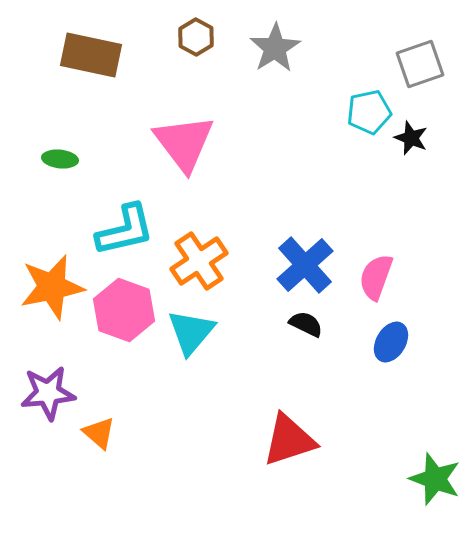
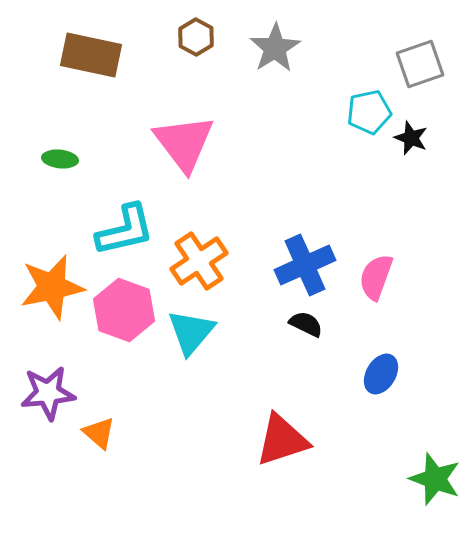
blue cross: rotated 18 degrees clockwise
blue ellipse: moved 10 px left, 32 px down
red triangle: moved 7 px left
